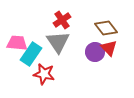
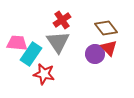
purple circle: moved 2 px down
